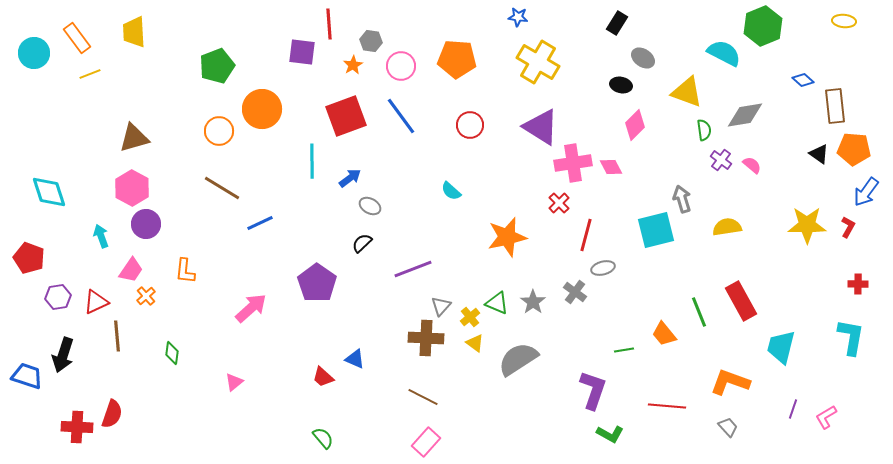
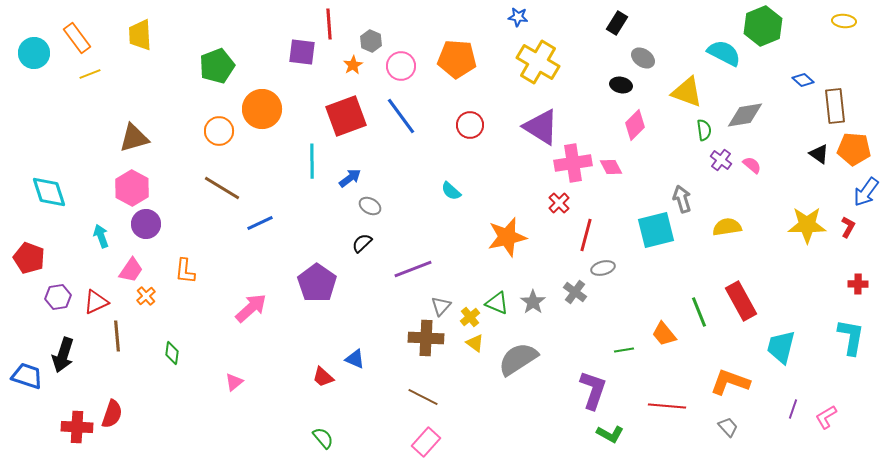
yellow trapezoid at (134, 32): moved 6 px right, 3 px down
gray hexagon at (371, 41): rotated 15 degrees clockwise
